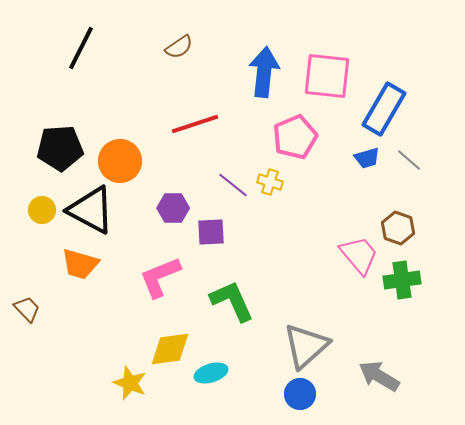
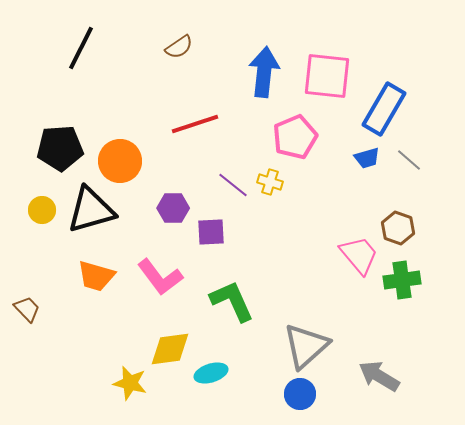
black triangle: rotated 44 degrees counterclockwise
orange trapezoid: moved 16 px right, 12 px down
pink L-shape: rotated 105 degrees counterclockwise
yellow star: rotated 8 degrees counterclockwise
